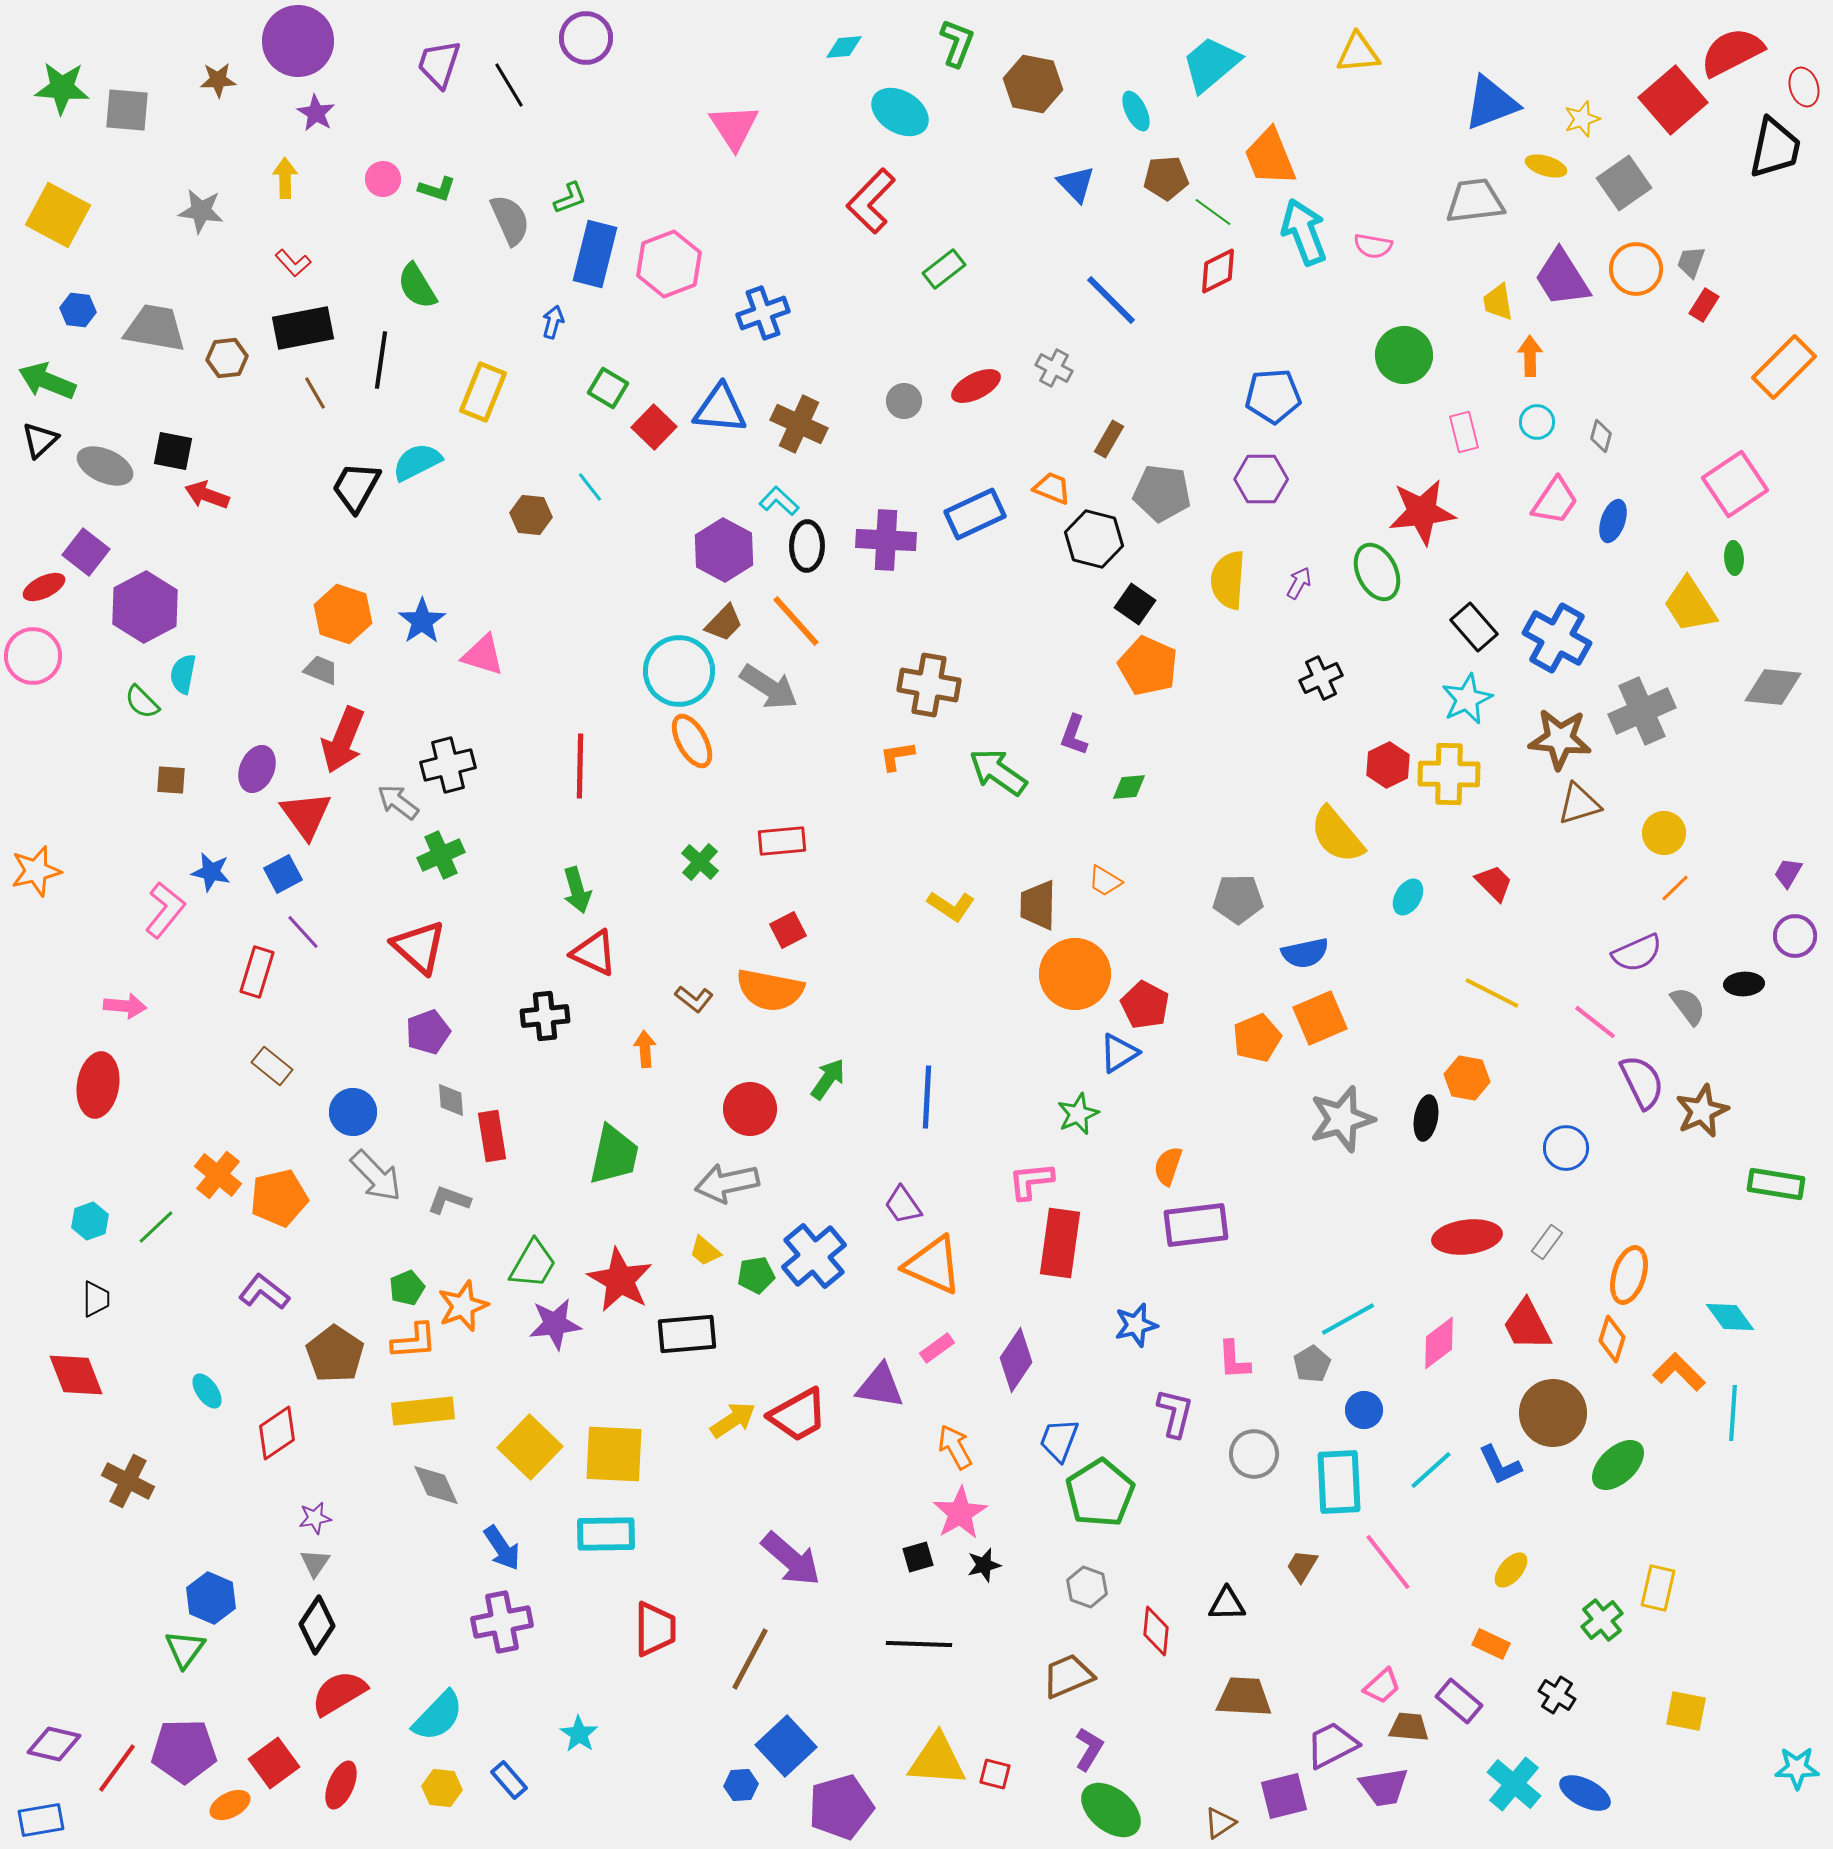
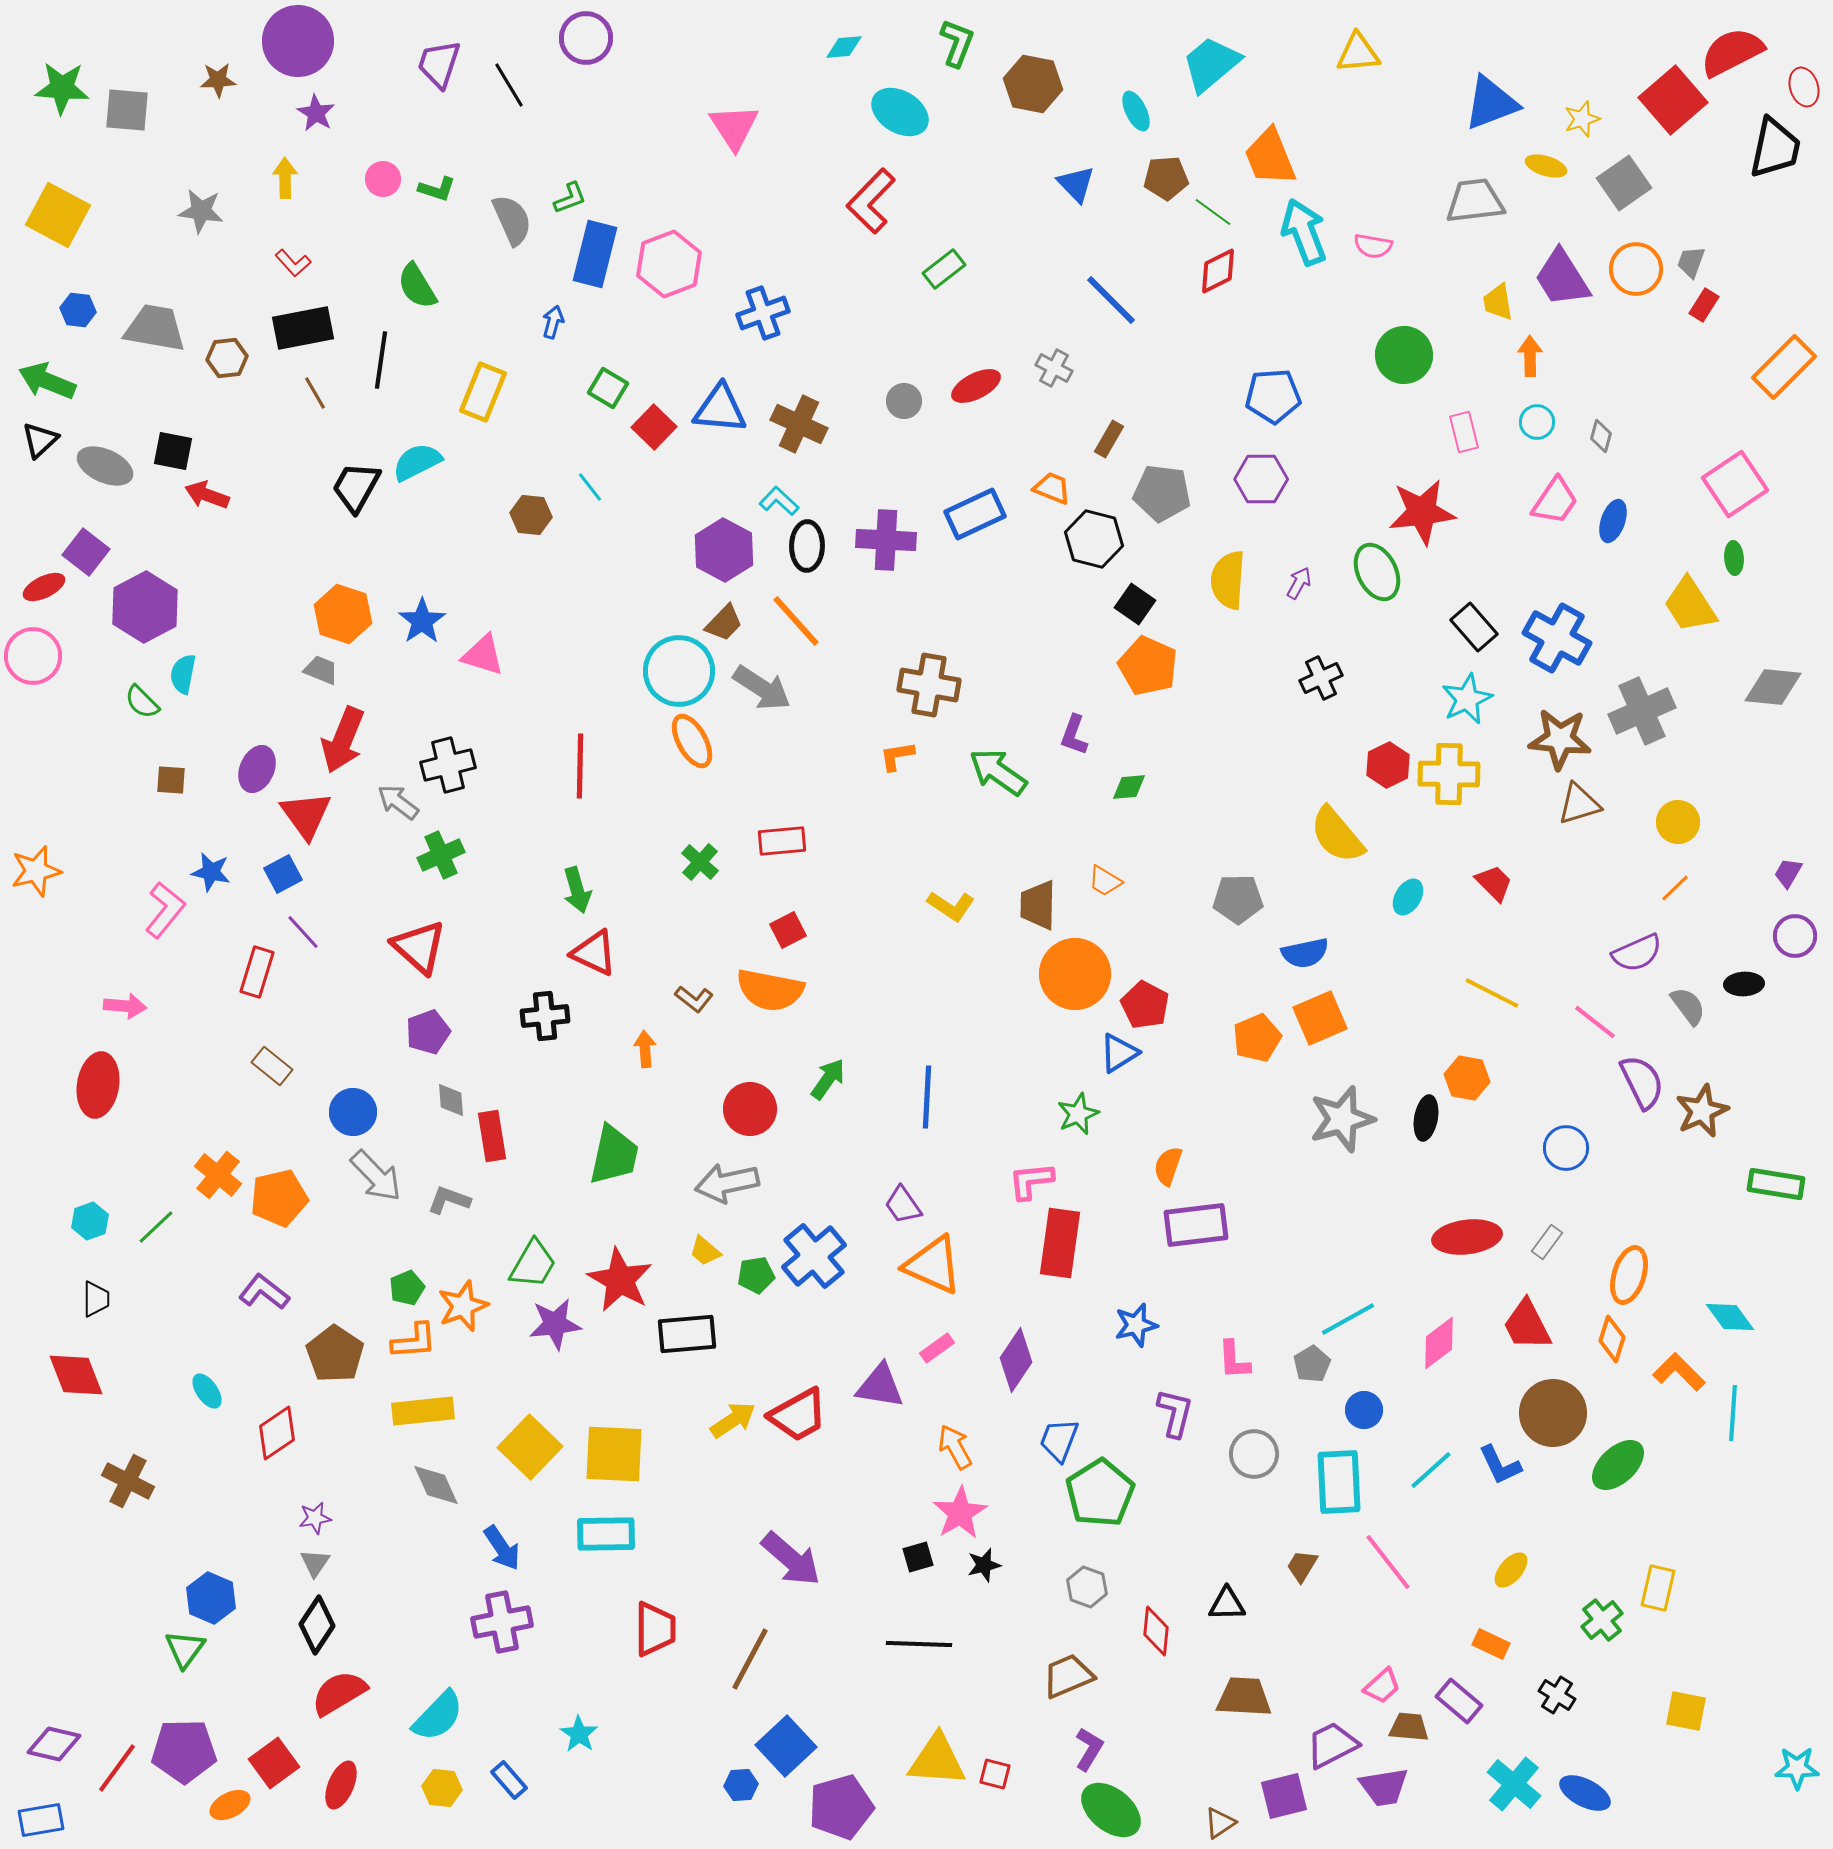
gray semicircle at (510, 220): moved 2 px right
gray arrow at (769, 687): moved 7 px left, 1 px down
yellow circle at (1664, 833): moved 14 px right, 11 px up
